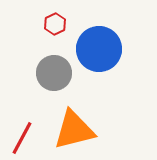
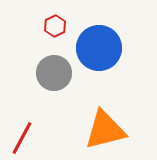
red hexagon: moved 2 px down
blue circle: moved 1 px up
orange triangle: moved 31 px right
